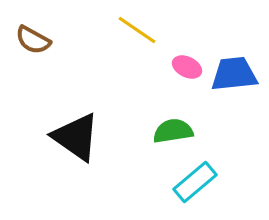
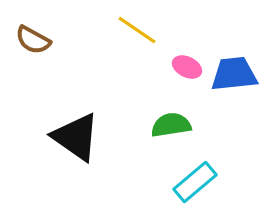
green semicircle: moved 2 px left, 6 px up
